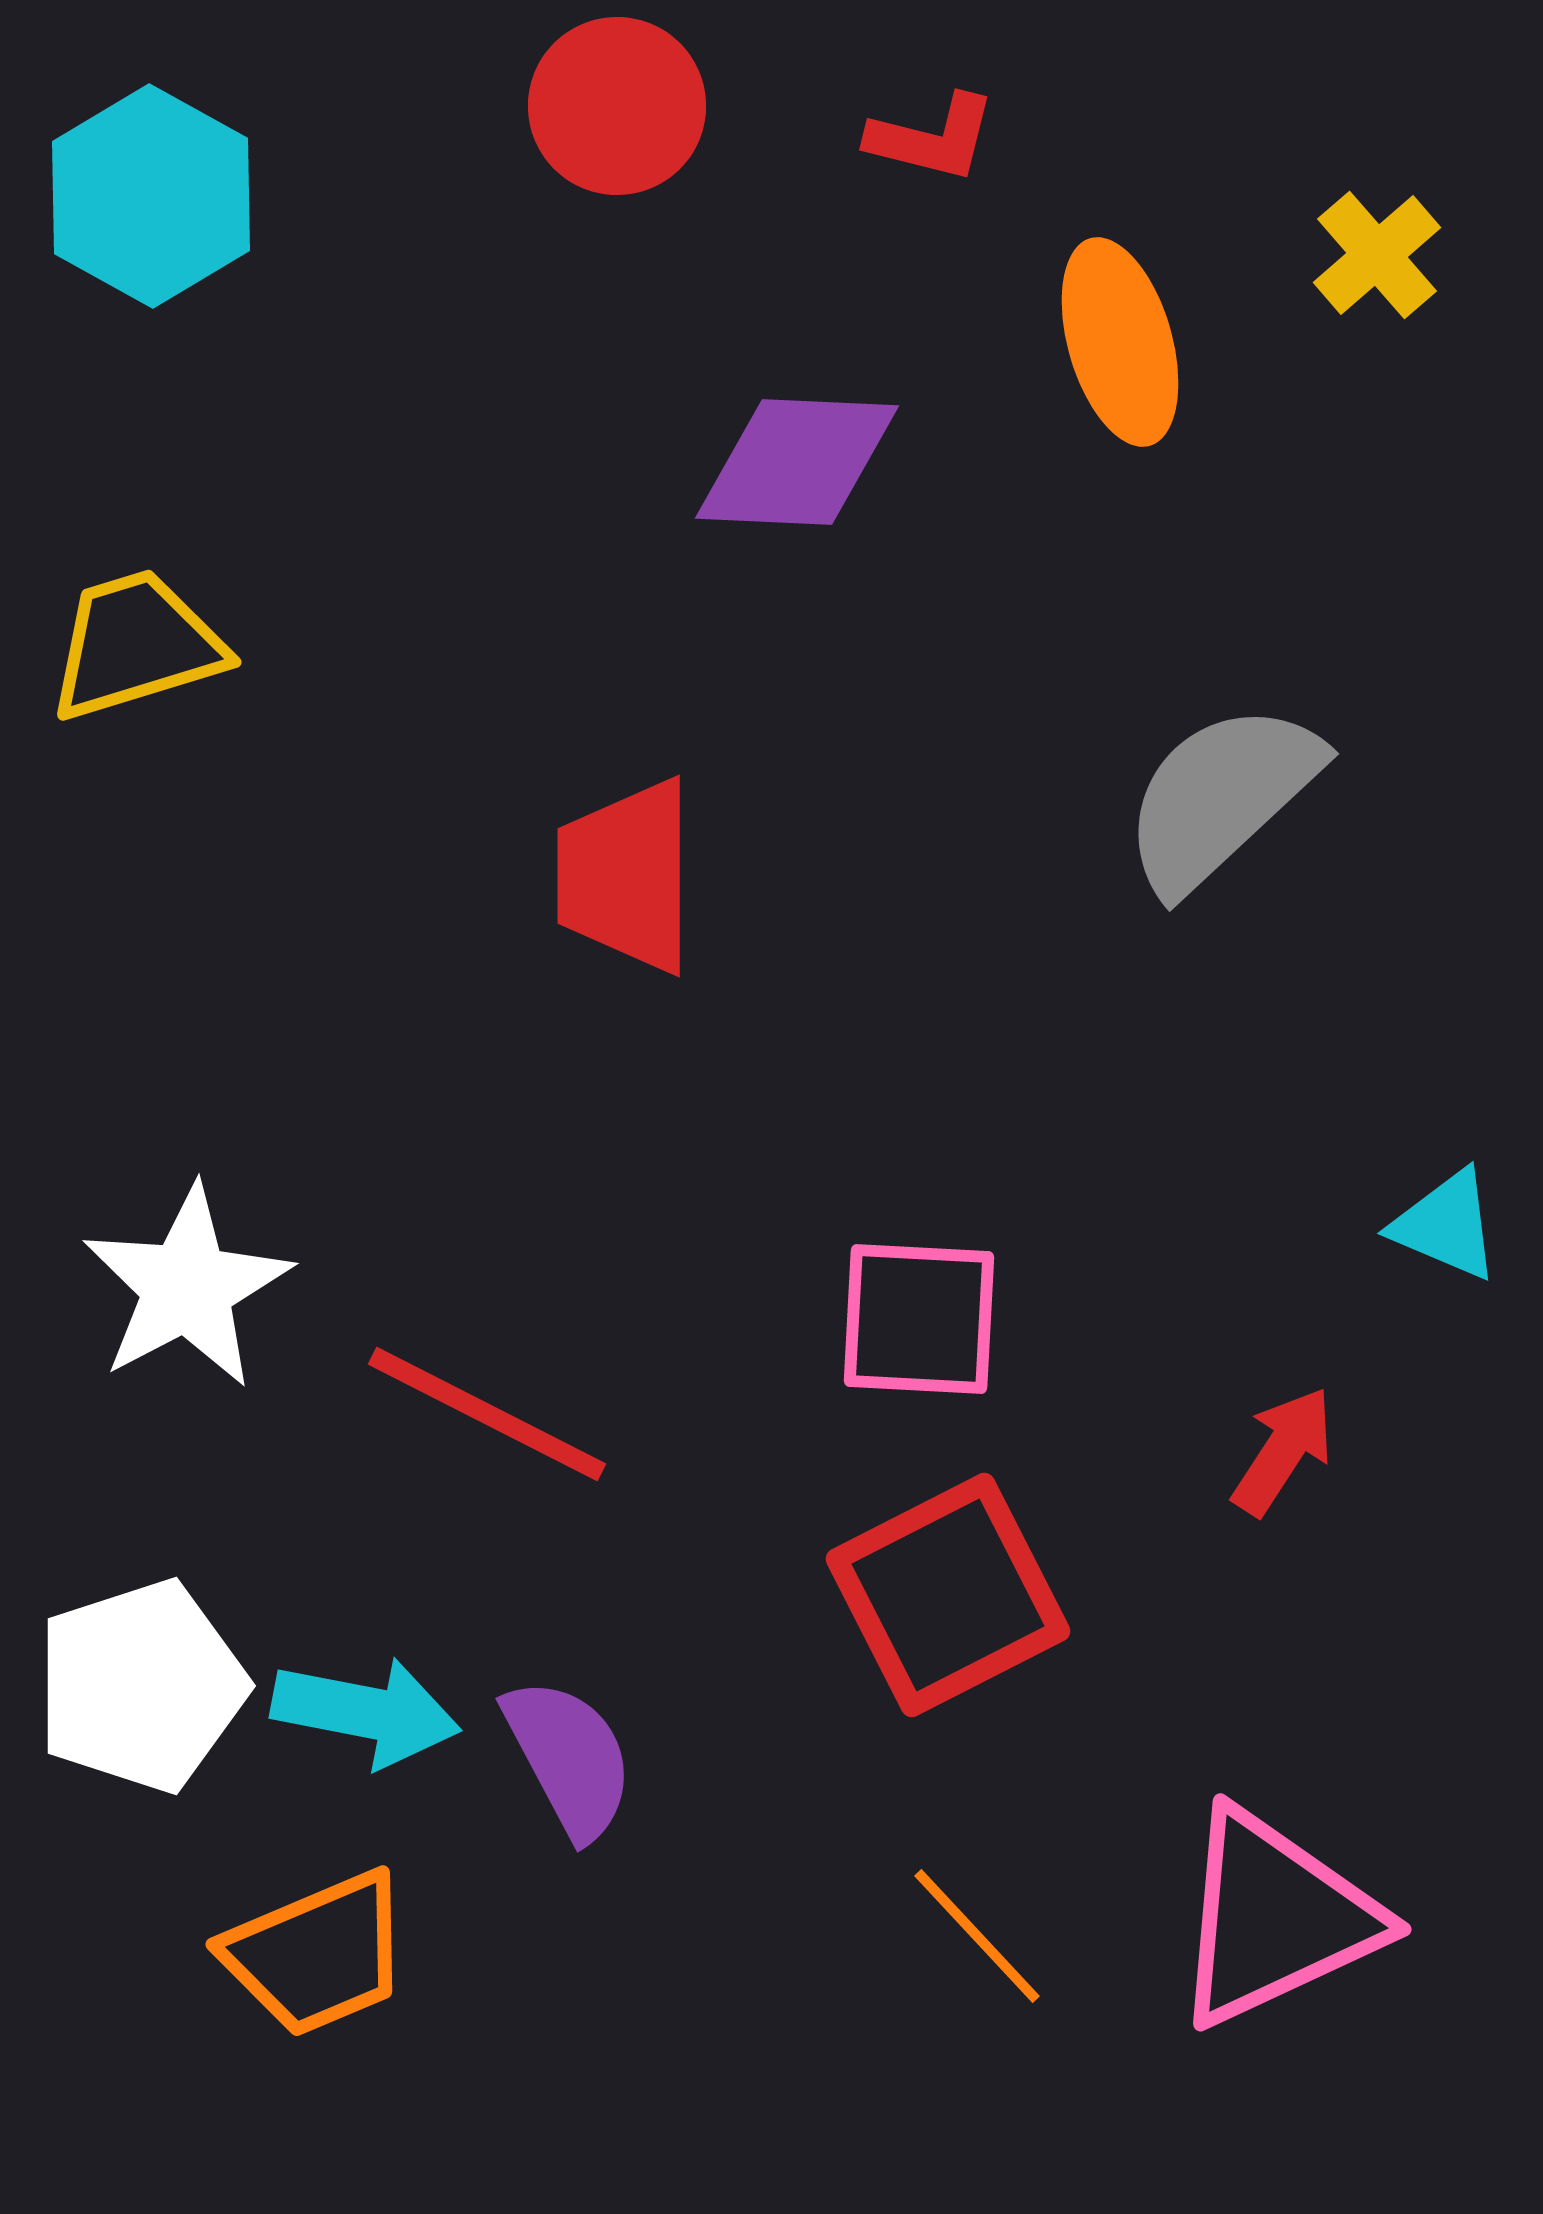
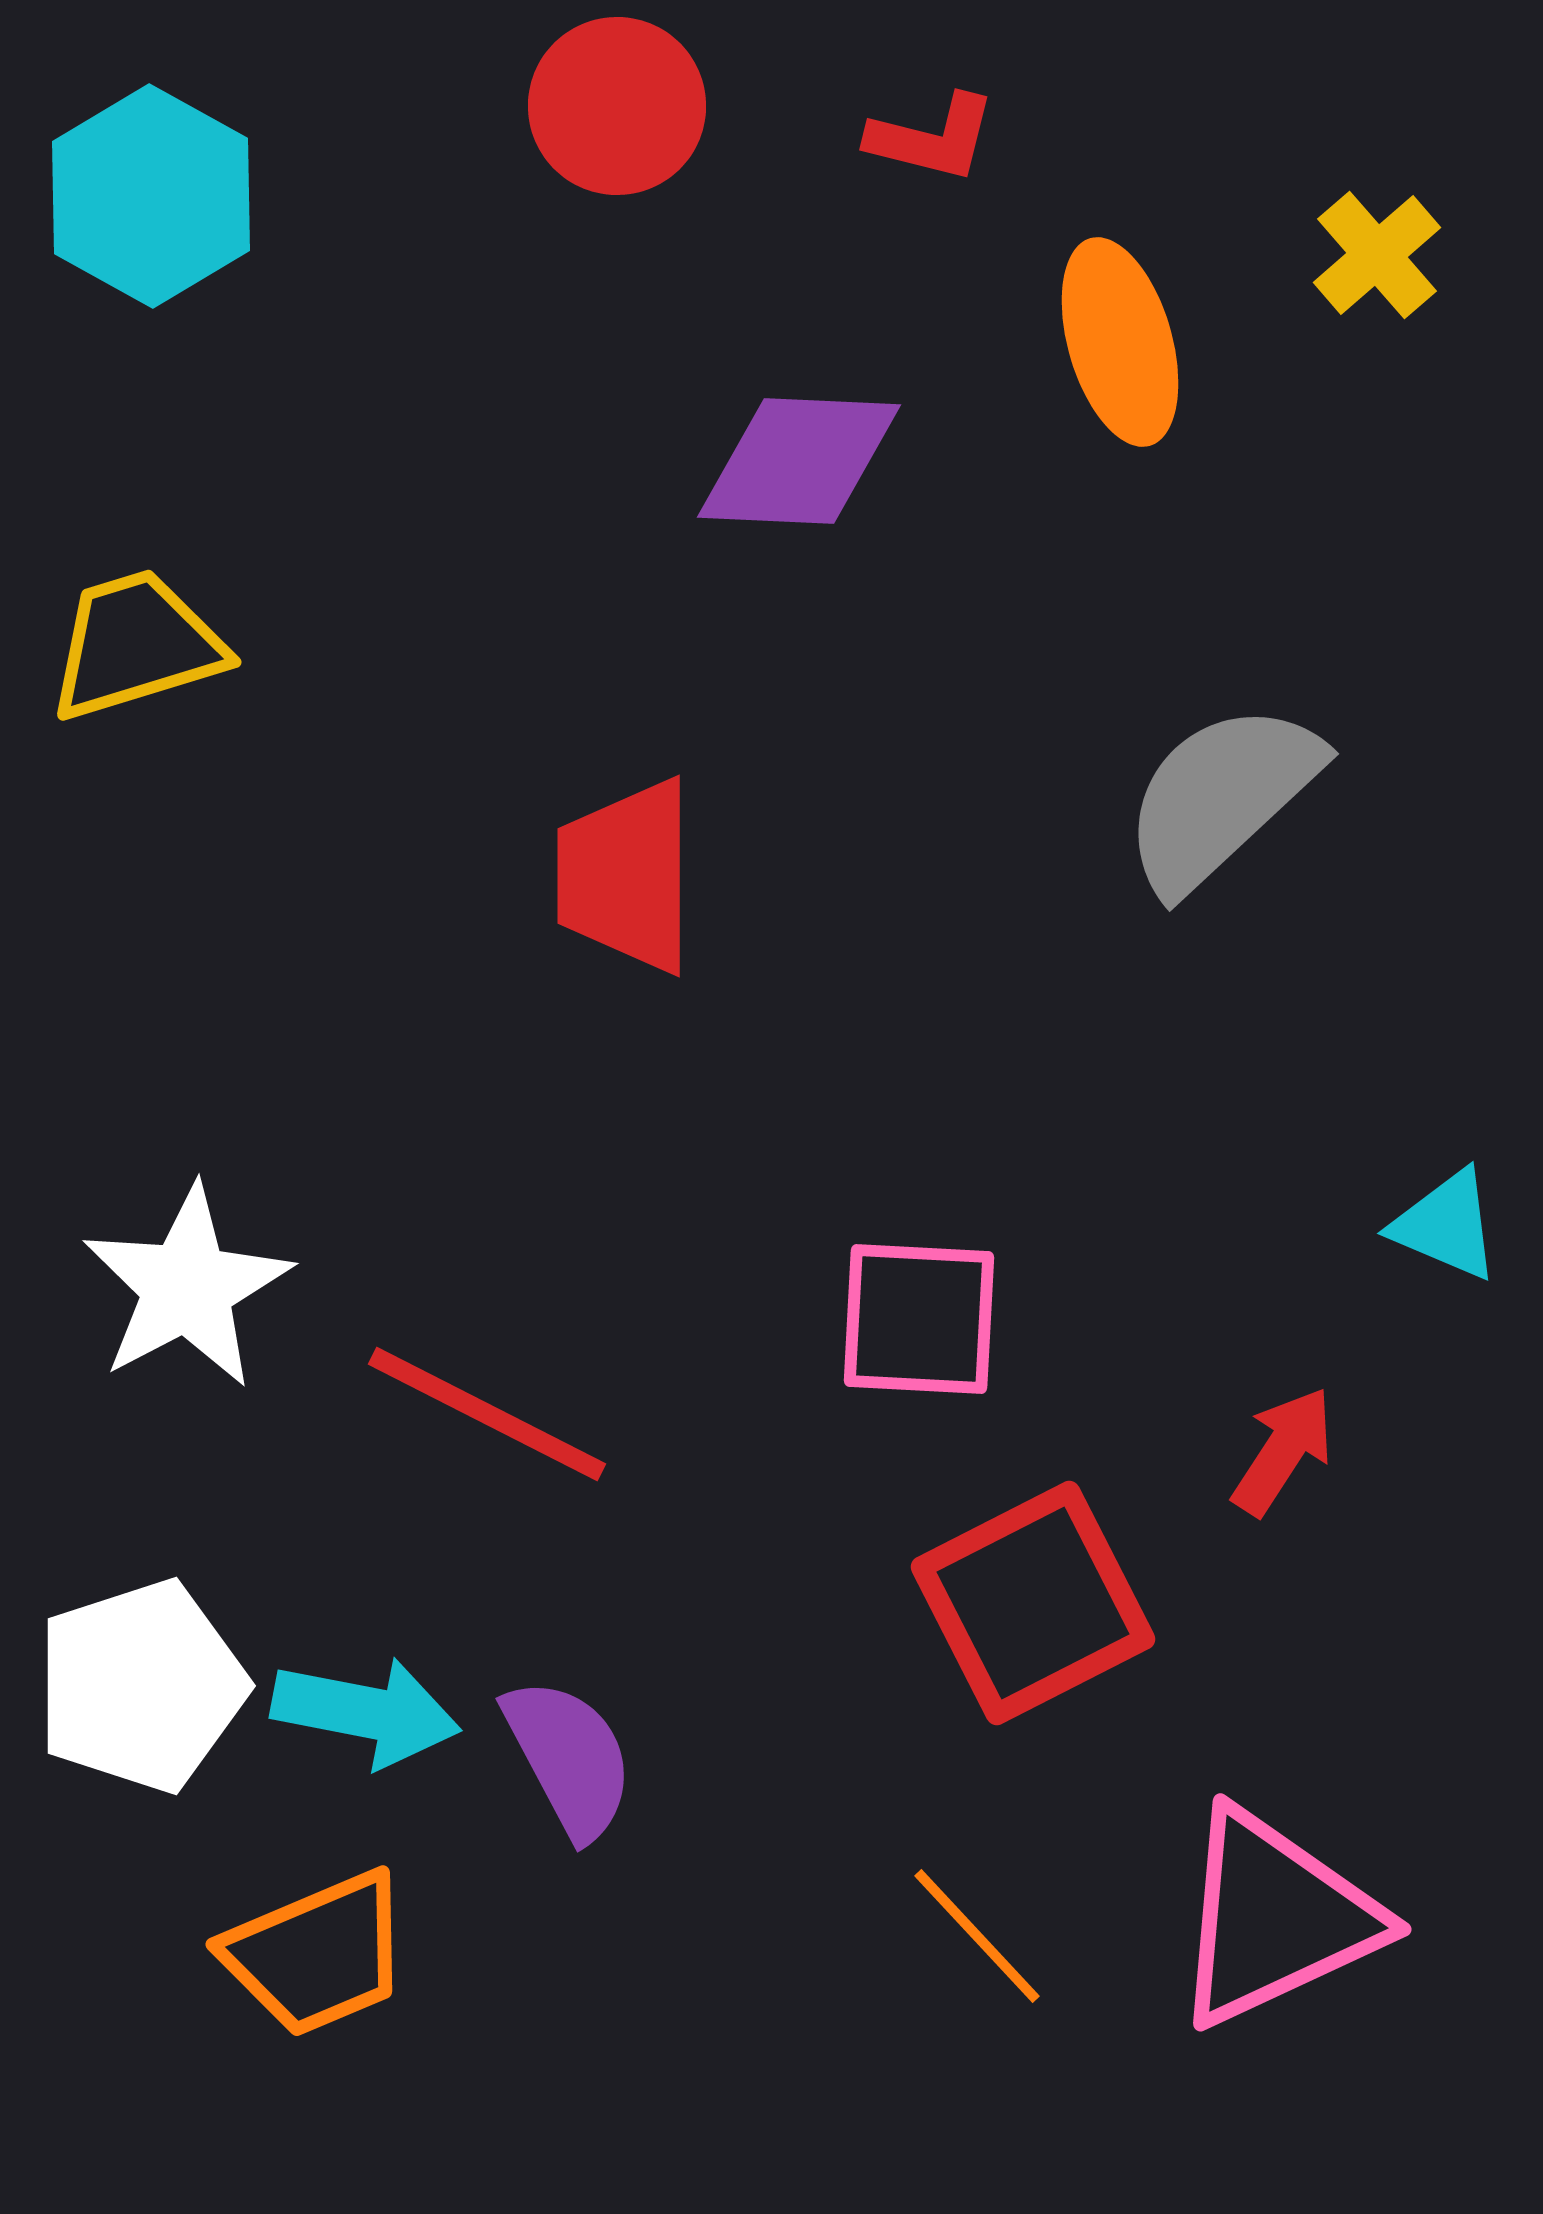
purple diamond: moved 2 px right, 1 px up
red square: moved 85 px right, 8 px down
